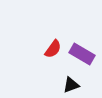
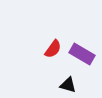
black triangle: moved 3 px left; rotated 36 degrees clockwise
